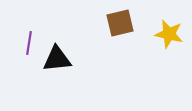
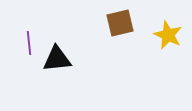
yellow star: moved 1 px left, 1 px down; rotated 12 degrees clockwise
purple line: rotated 15 degrees counterclockwise
